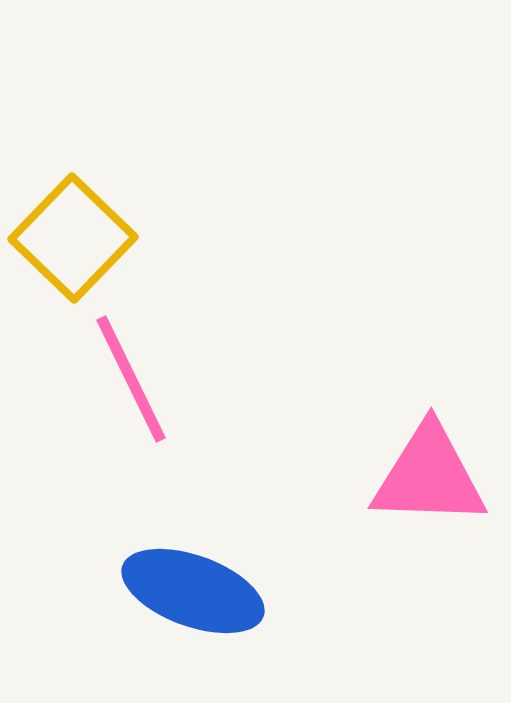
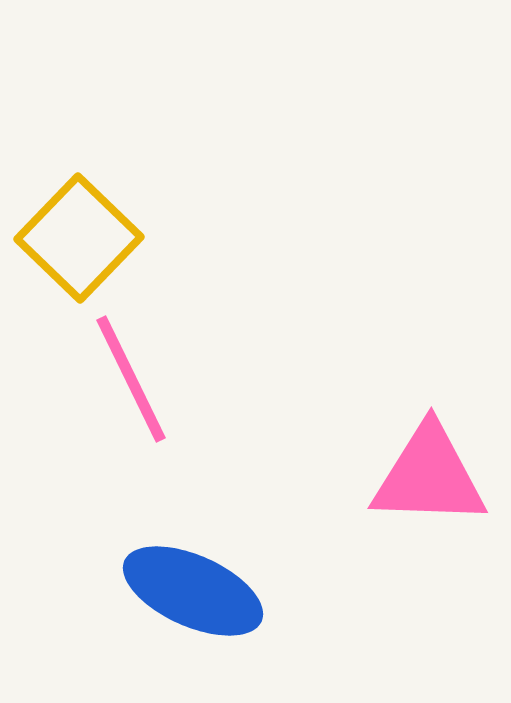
yellow square: moved 6 px right
blue ellipse: rotated 4 degrees clockwise
